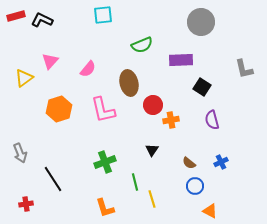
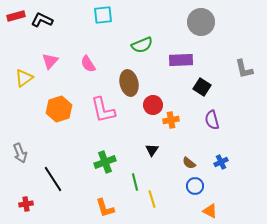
pink semicircle: moved 5 px up; rotated 108 degrees clockwise
